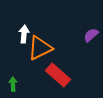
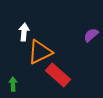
white arrow: moved 2 px up
orange triangle: moved 4 px down
